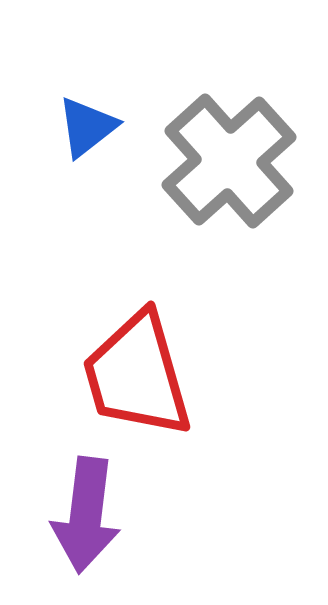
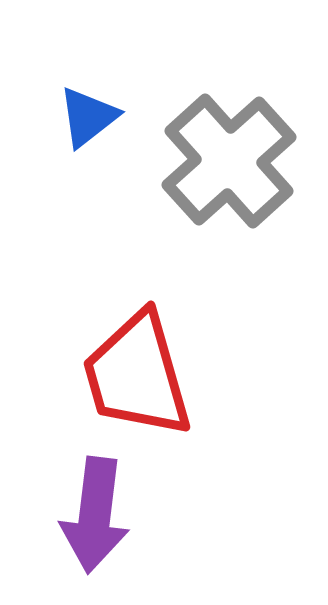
blue triangle: moved 1 px right, 10 px up
purple arrow: moved 9 px right
